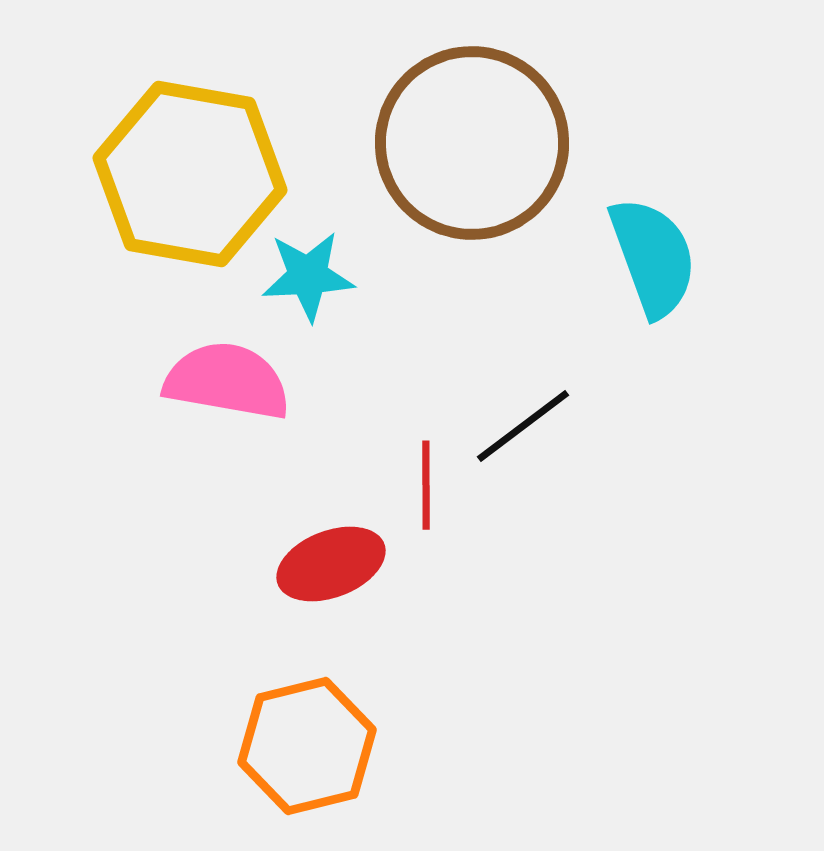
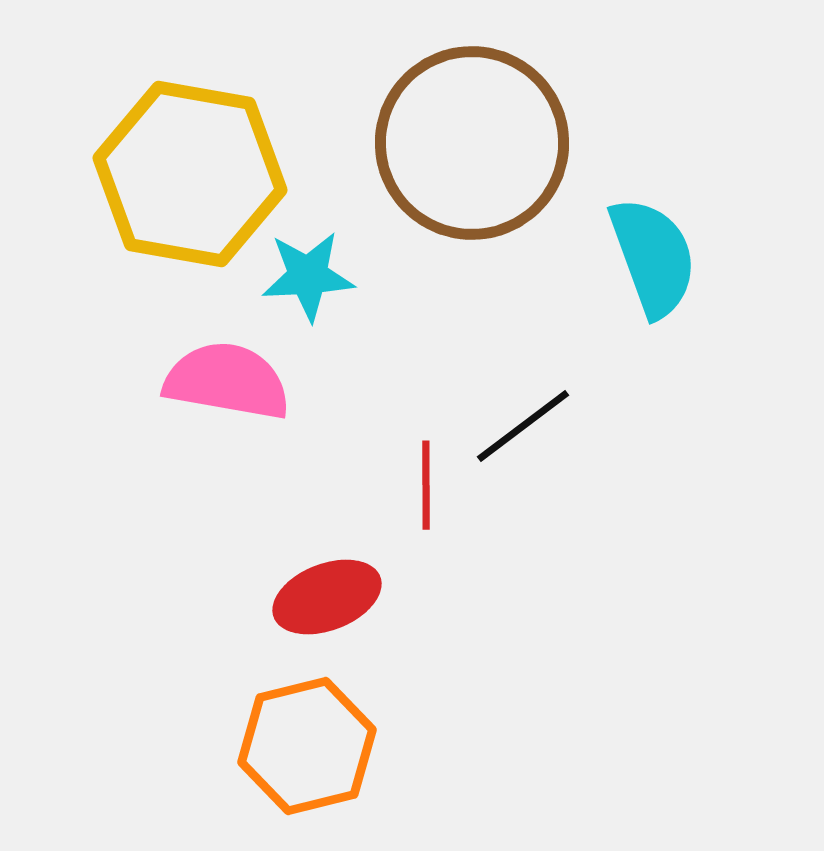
red ellipse: moved 4 px left, 33 px down
